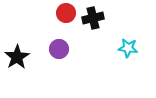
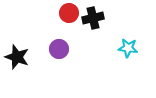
red circle: moved 3 px right
black star: rotated 20 degrees counterclockwise
